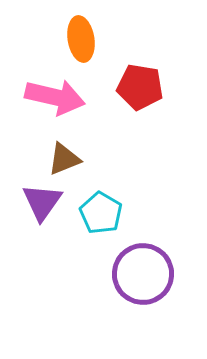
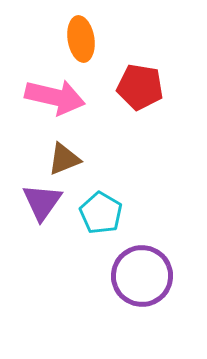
purple circle: moved 1 px left, 2 px down
